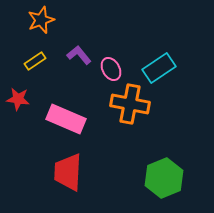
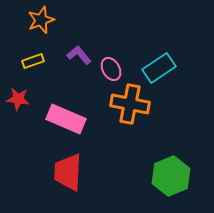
yellow rectangle: moved 2 px left; rotated 15 degrees clockwise
green hexagon: moved 7 px right, 2 px up
